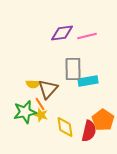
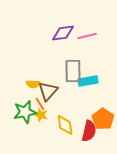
purple diamond: moved 1 px right
gray rectangle: moved 2 px down
brown triangle: moved 2 px down
orange pentagon: moved 1 px up
yellow diamond: moved 2 px up
